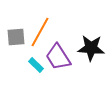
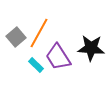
orange line: moved 1 px left, 1 px down
gray square: rotated 36 degrees counterclockwise
